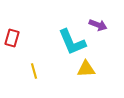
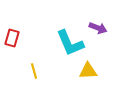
purple arrow: moved 3 px down
cyan L-shape: moved 2 px left, 1 px down
yellow triangle: moved 2 px right, 2 px down
